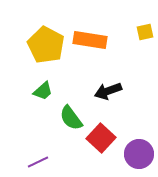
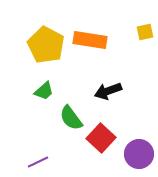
green trapezoid: moved 1 px right
